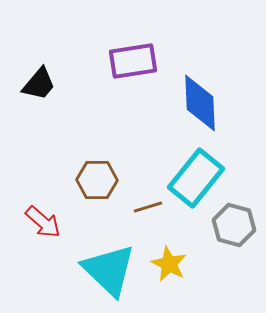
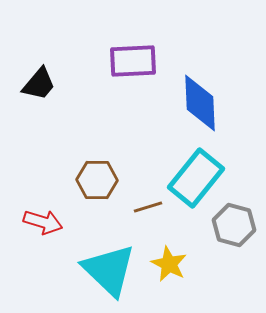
purple rectangle: rotated 6 degrees clockwise
red arrow: rotated 24 degrees counterclockwise
